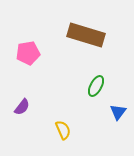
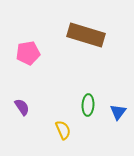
green ellipse: moved 8 px left, 19 px down; rotated 25 degrees counterclockwise
purple semicircle: rotated 72 degrees counterclockwise
